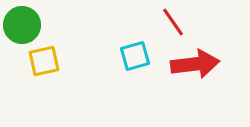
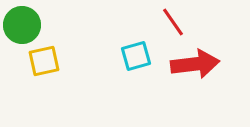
cyan square: moved 1 px right
